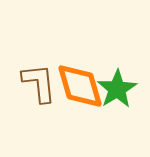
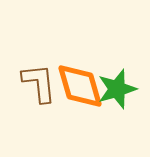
green star: rotated 15 degrees clockwise
